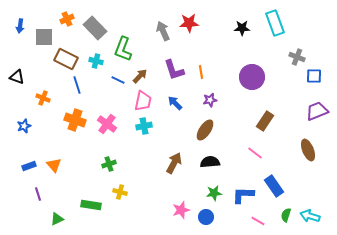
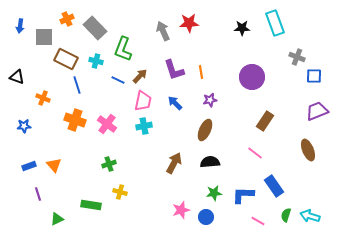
blue star at (24, 126): rotated 16 degrees clockwise
brown ellipse at (205, 130): rotated 10 degrees counterclockwise
